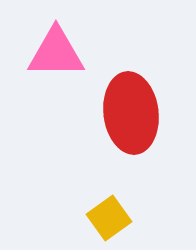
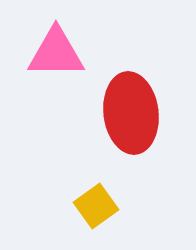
yellow square: moved 13 px left, 12 px up
